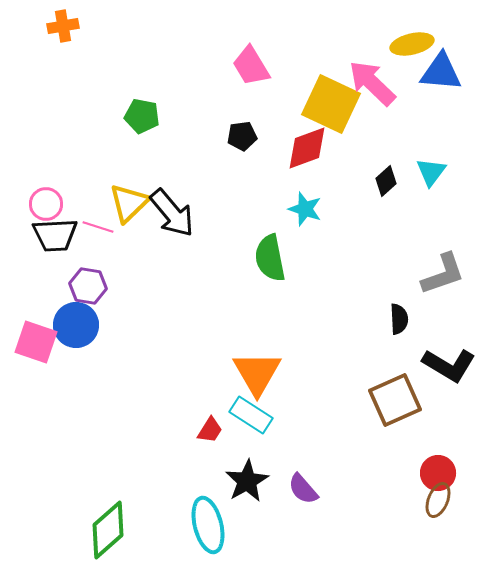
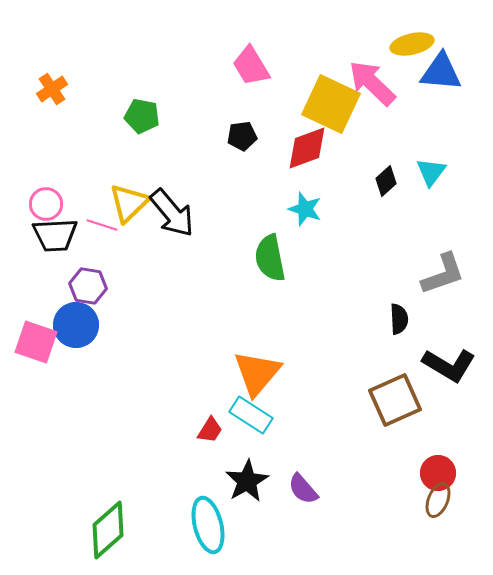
orange cross: moved 11 px left, 63 px down; rotated 24 degrees counterclockwise
pink line: moved 4 px right, 2 px up
orange triangle: rotated 10 degrees clockwise
